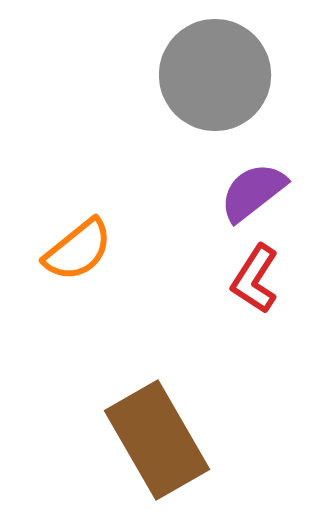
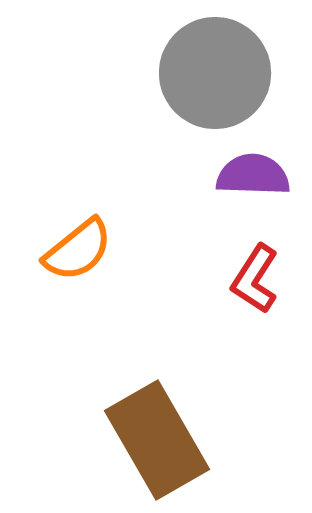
gray circle: moved 2 px up
purple semicircle: moved 17 px up; rotated 40 degrees clockwise
